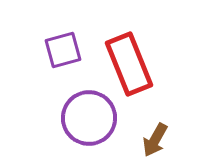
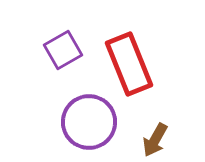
purple square: rotated 15 degrees counterclockwise
purple circle: moved 4 px down
